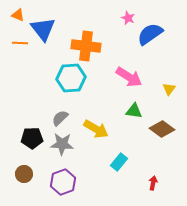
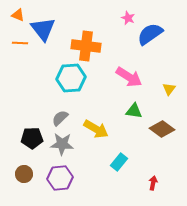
purple hexagon: moved 3 px left, 4 px up; rotated 15 degrees clockwise
